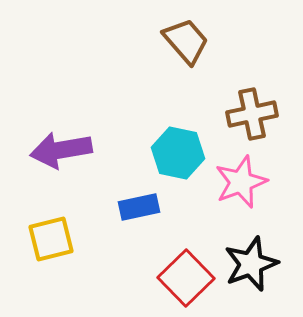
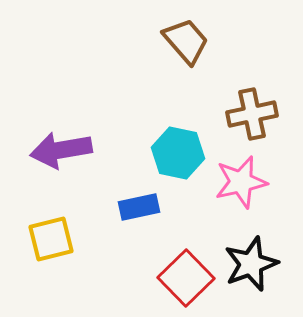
pink star: rotated 8 degrees clockwise
